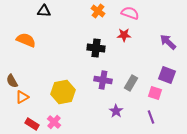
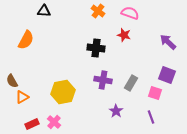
red star: rotated 16 degrees clockwise
orange semicircle: rotated 96 degrees clockwise
red rectangle: rotated 56 degrees counterclockwise
